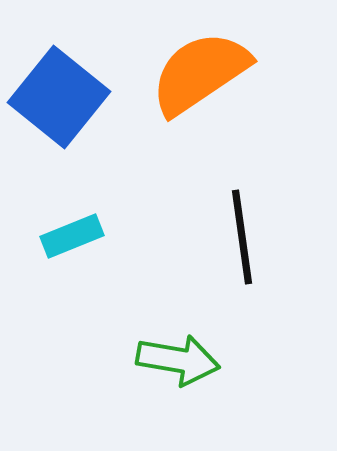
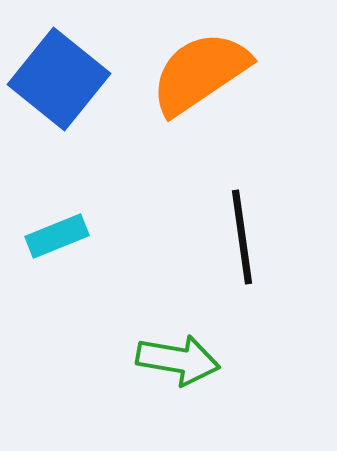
blue square: moved 18 px up
cyan rectangle: moved 15 px left
